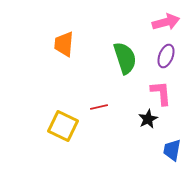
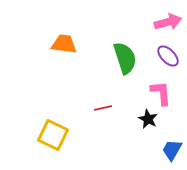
pink arrow: moved 2 px right
orange trapezoid: rotated 92 degrees clockwise
purple ellipse: moved 2 px right; rotated 65 degrees counterclockwise
red line: moved 4 px right, 1 px down
black star: rotated 18 degrees counterclockwise
yellow square: moved 10 px left, 9 px down
blue trapezoid: rotated 20 degrees clockwise
